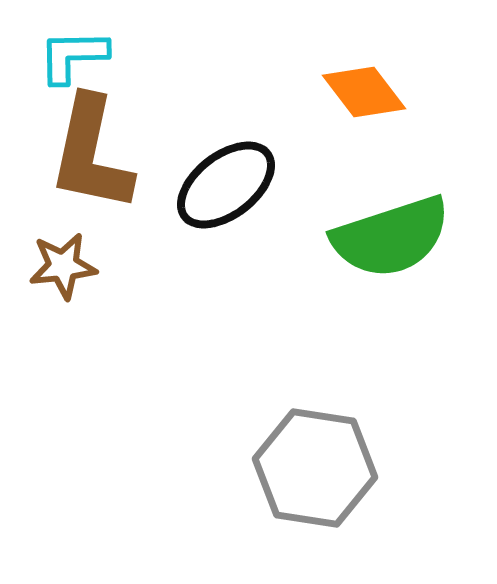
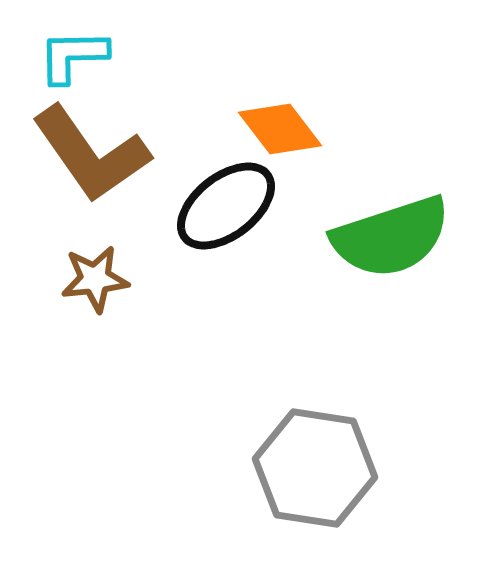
orange diamond: moved 84 px left, 37 px down
brown L-shape: rotated 47 degrees counterclockwise
black ellipse: moved 21 px down
brown star: moved 32 px right, 13 px down
